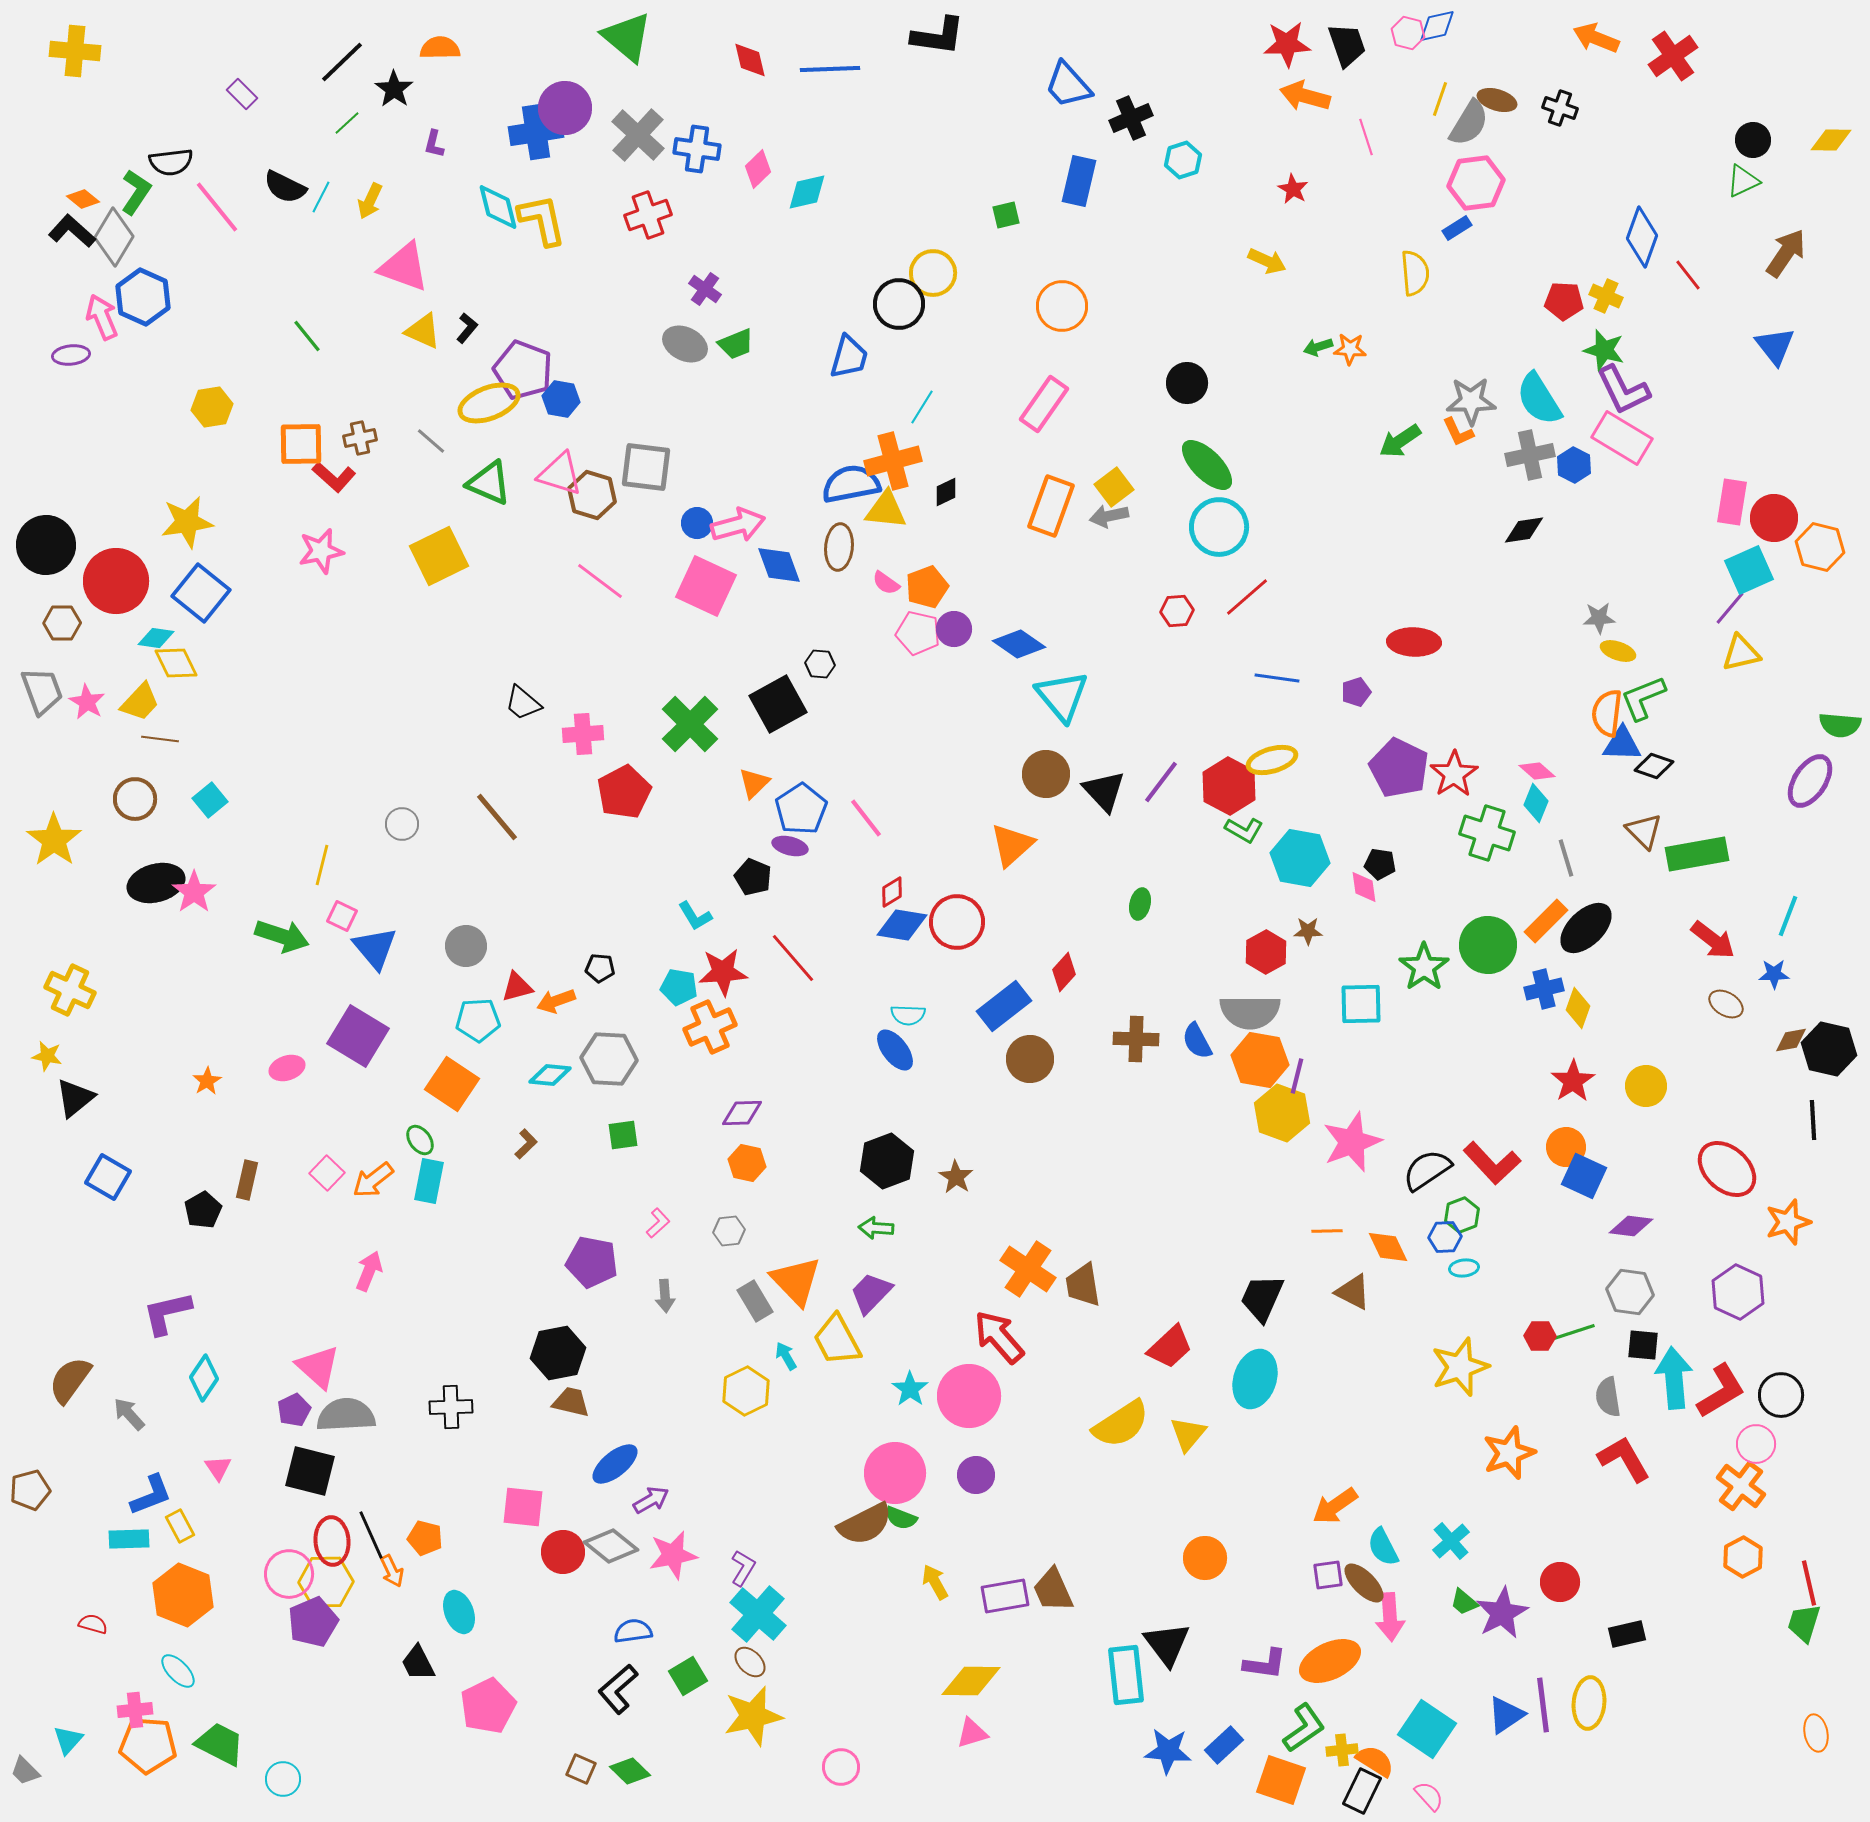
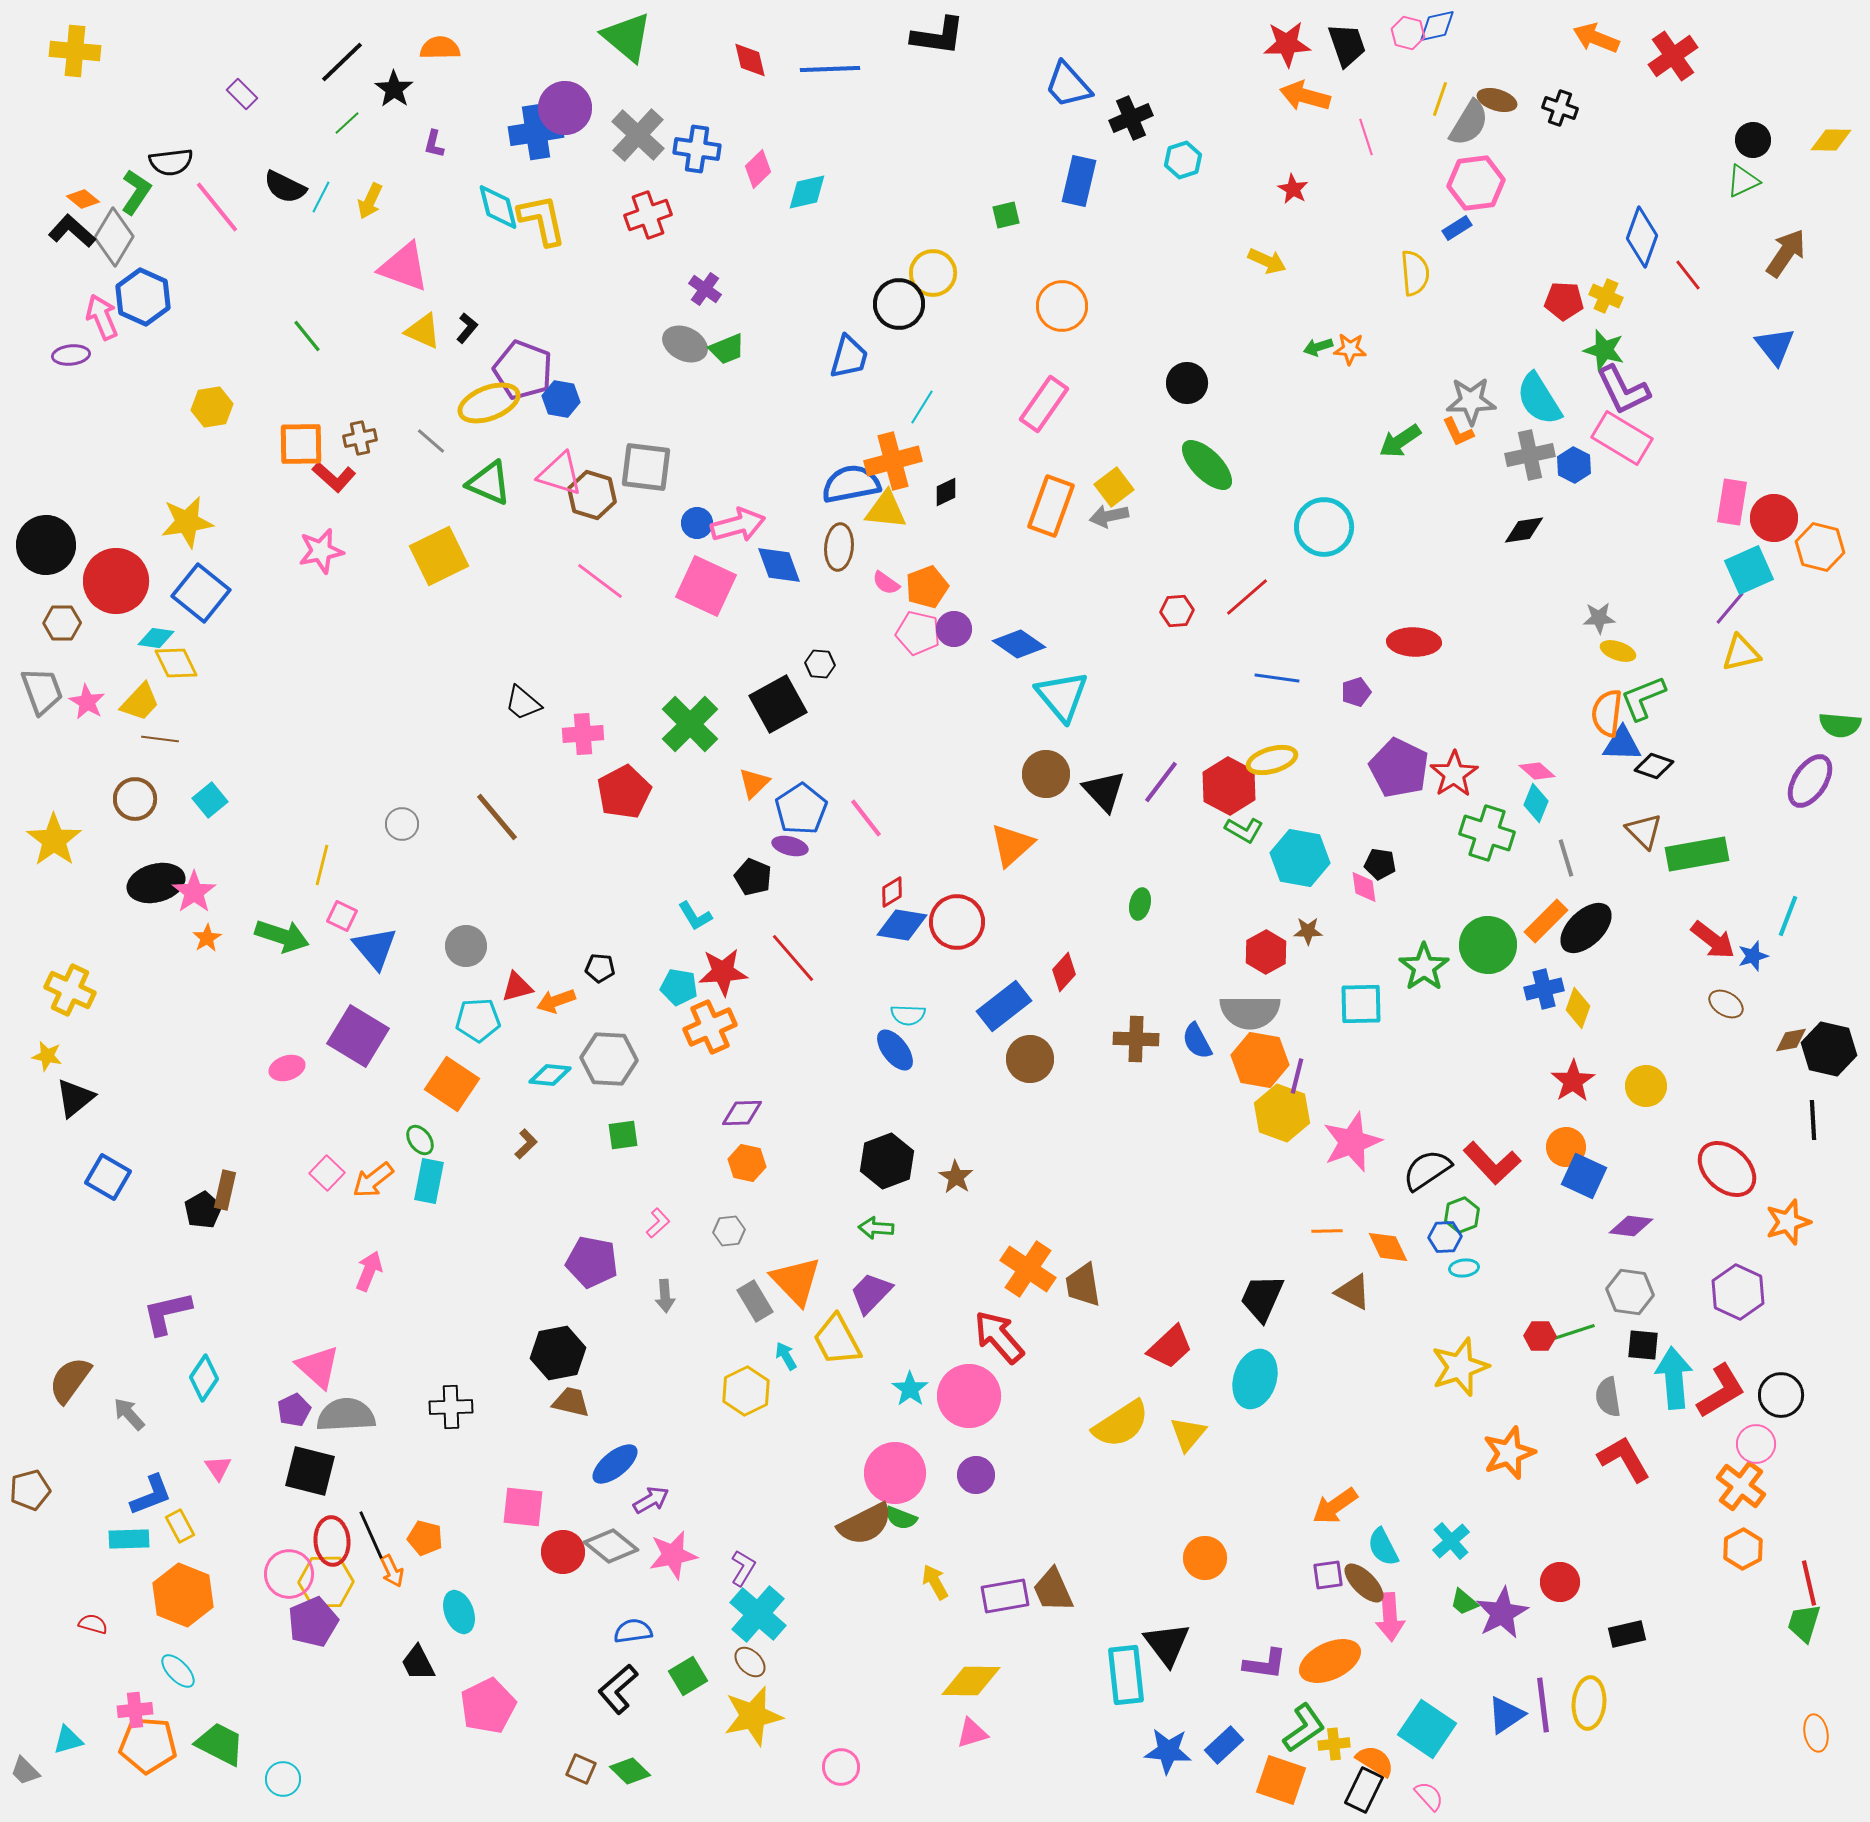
green trapezoid at (736, 344): moved 9 px left, 5 px down
cyan circle at (1219, 527): moved 105 px right
blue star at (1774, 974): moved 21 px left, 18 px up; rotated 16 degrees counterclockwise
orange star at (207, 1081): moved 143 px up
brown rectangle at (247, 1180): moved 22 px left, 10 px down
orange hexagon at (1743, 1557): moved 8 px up
cyan triangle at (68, 1740): rotated 32 degrees clockwise
yellow cross at (1342, 1750): moved 8 px left, 6 px up
black rectangle at (1362, 1791): moved 2 px right, 1 px up
